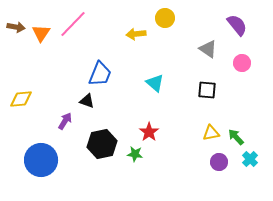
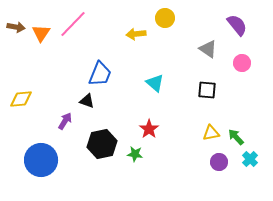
red star: moved 3 px up
